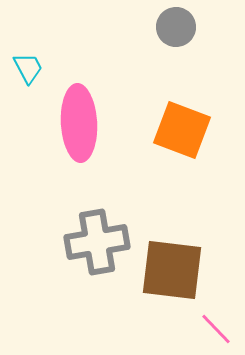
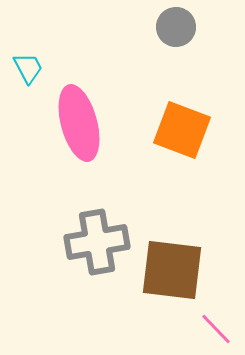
pink ellipse: rotated 12 degrees counterclockwise
